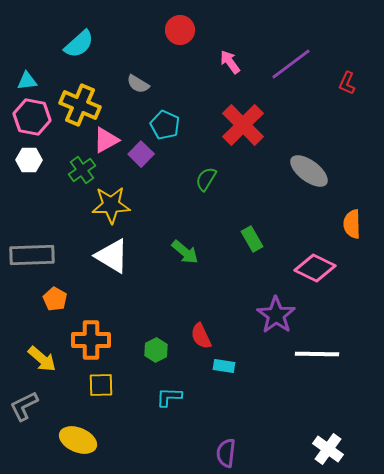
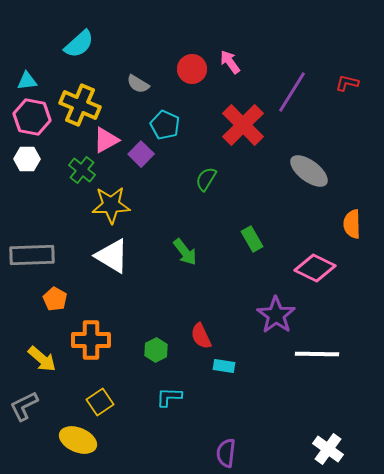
red circle: moved 12 px right, 39 px down
purple line: moved 1 px right, 28 px down; rotated 21 degrees counterclockwise
red L-shape: rotated 80 degrees clockwise
white hexagon: moved 2 px left, 1 px up
green cross: rotated 16 degrees counterclockwise
green arrow: rotated 12 degrees clockwise
yellow square: moved 1 px left, 17 px down; rotated 32 degrees counterclockwise
